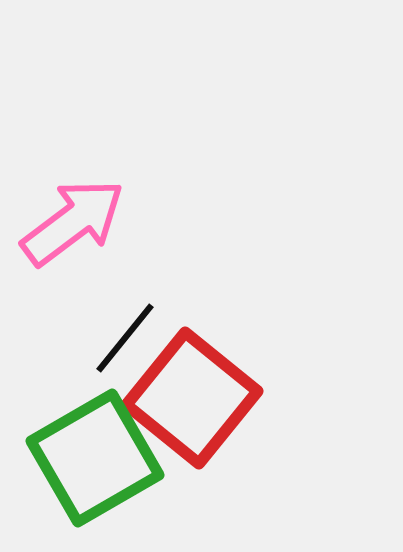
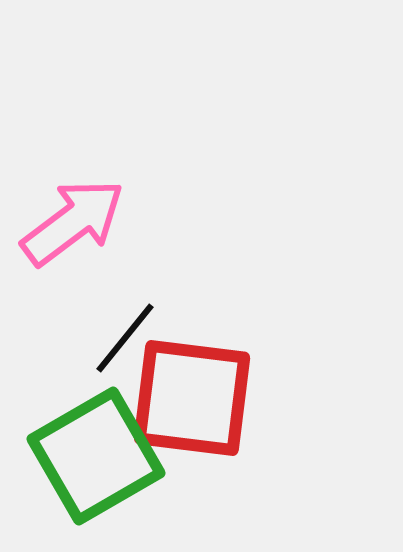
red square: rotated 32 degrees counterclockwise
green square: moved 1 px right, 2 px up
